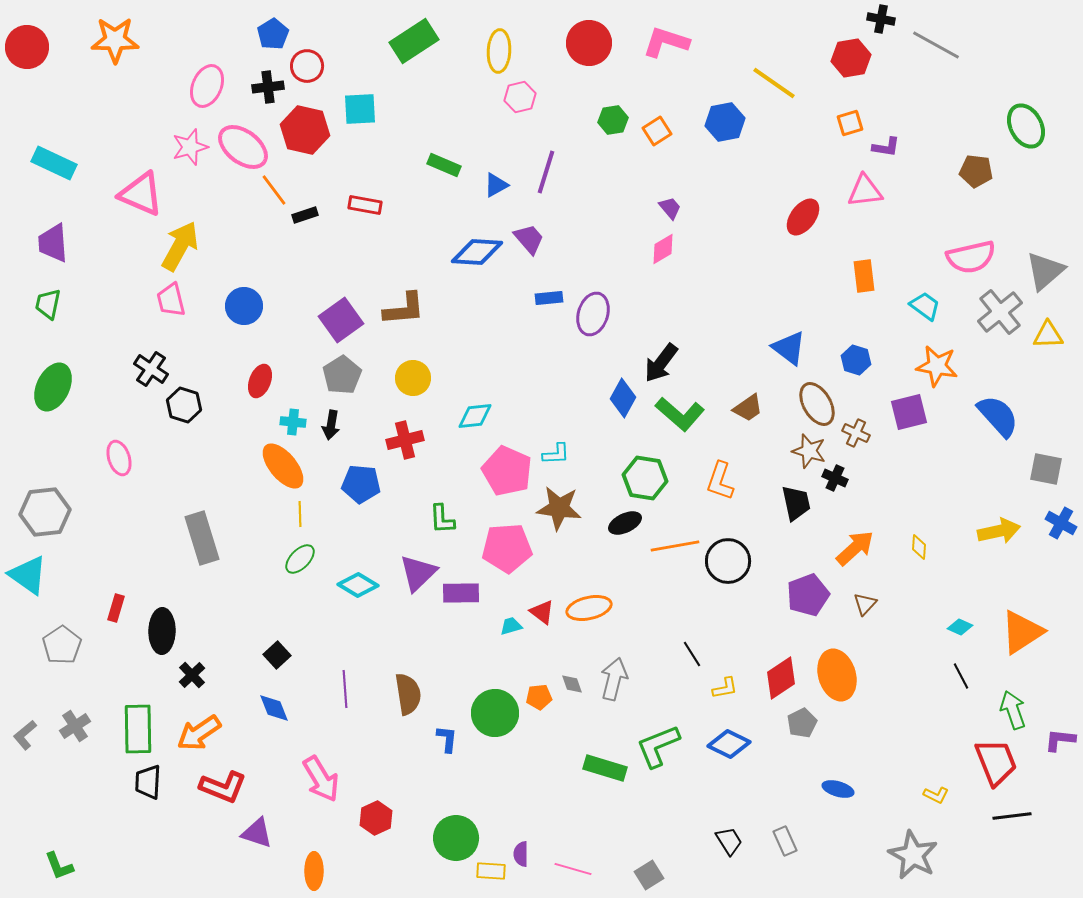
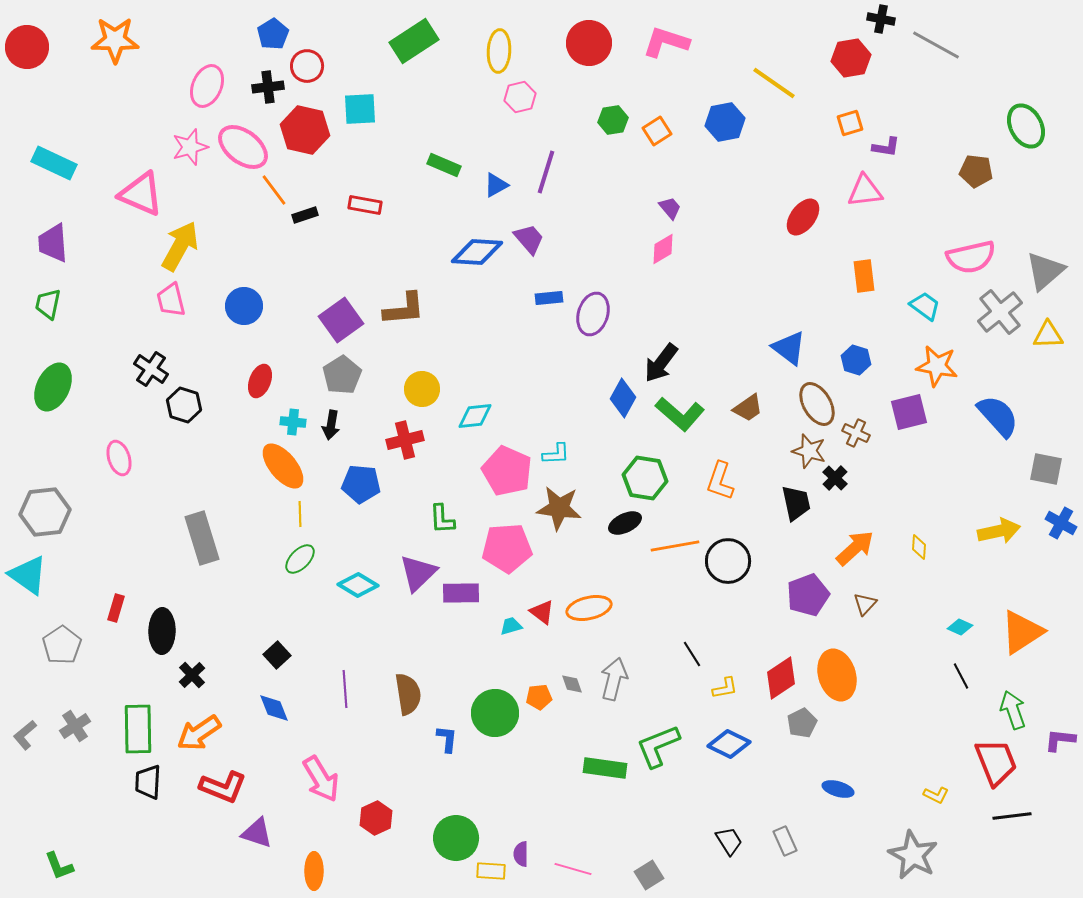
yellow circle at (413, 378): moved 9 px right, 11 px down
black cross at (835, 478): rotated 20 degrees clockwise
green rectangle at (605, 768): rotated 9 degrees counterclockwise
